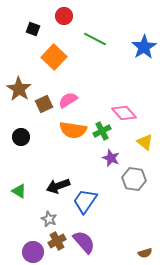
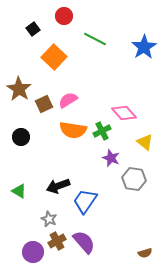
black square: rotated 32 degrees clockwise
